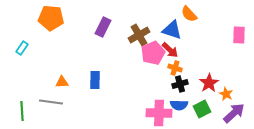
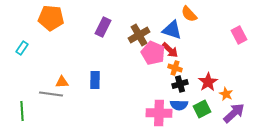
pink rectangle: rotated 30 degrees counterclockwise
pink pentagon: rotated 25 degrees counterclockwise
red star: moved 1 px left, 1 px up
gray line: moved 8 px up
